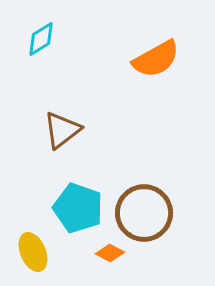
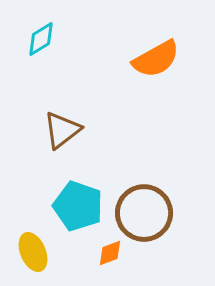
cyan pentagon: moved 2 px up
orange diamond: rotated 48 degrees counterclockwise
